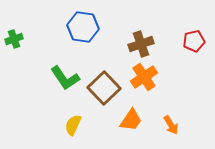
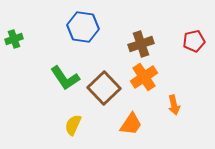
orange trapezoid: moved 4 px down
orange arrow: moved 3 px right, 20 px up; rotated 18 degrees clockwise
